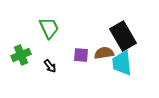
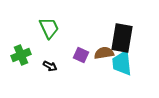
black rectangle: moved 1 px left, 2 px down; rotated 40 degrees clockwise
purple square: rotated 21 degrees clockwise
black arrow: rotated 24 degrees counterclockwise
